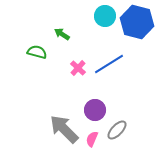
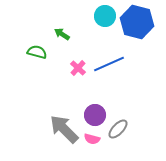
blue line: rotated 8 degrees clockwise
purple circle: moved 5 px down
gray ellipse: moved 1 px right, 1 px up
pink semicircle: rotated 98 degrees counterclockwise
